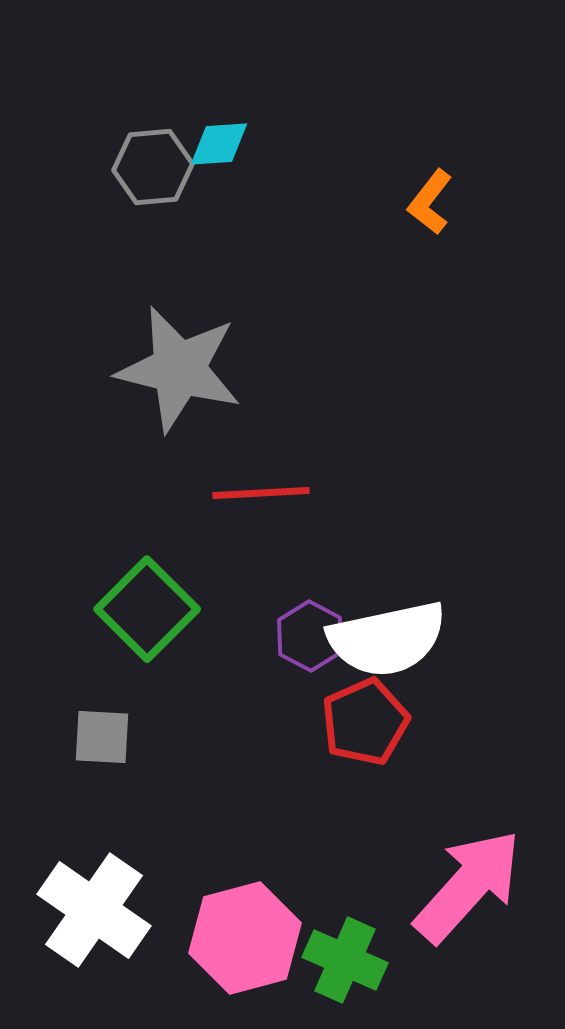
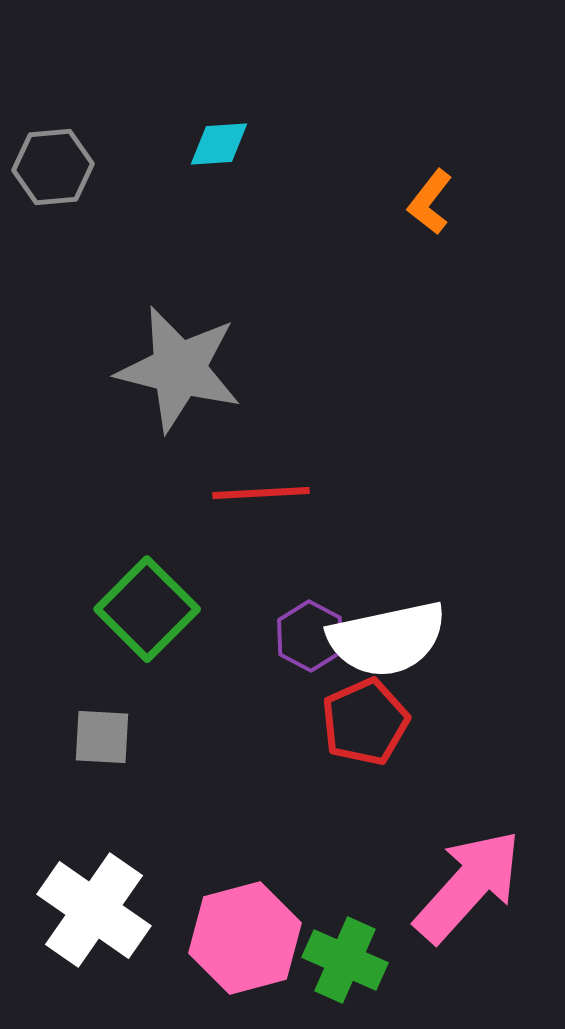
gray hexagon: moved 100 px left
